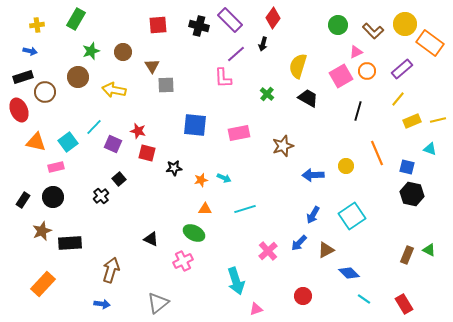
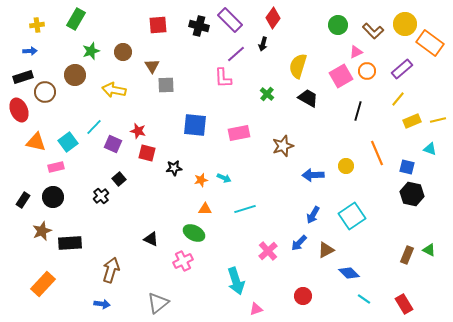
blue arrow at (30, 51): rotated 16 degrees counterclockwise
brown circle at (78, 77): moved 3 px left, 2 px up
